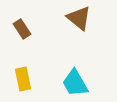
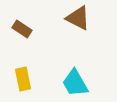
brown triangle: moved 1 px left; rotated 12 degrees counterclockwise
brown rectangle: rotated 24 degrees counterclockwise
